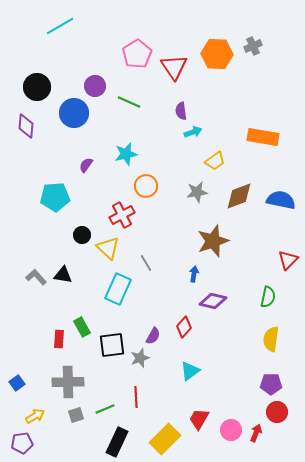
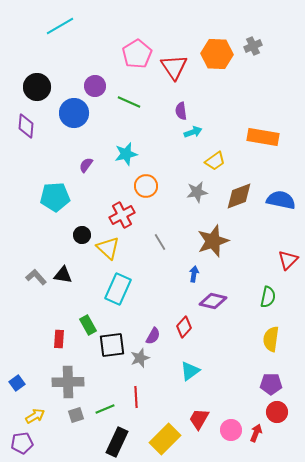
gray line at (146, 263): moved 14 px right, 21 px up
green rectangle at (82, 327): moved 6 px right, 2 px up
